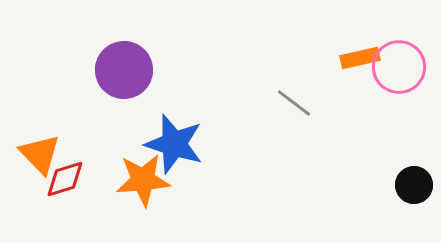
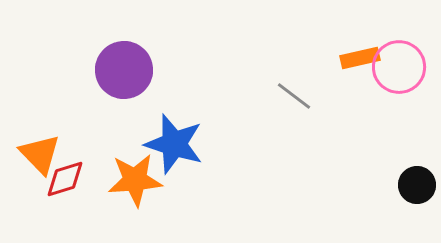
gray line: moved 7 px up
orange star: moved 8 px left
black circle: moved 3 px right
